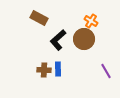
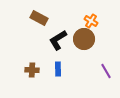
black L-shape: rotated 10 degrees clockwise
brown cross: moved 12 px left
